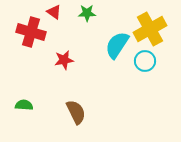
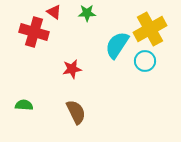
red cross: moved 3 px right
red star: moved 8 px right, 9 px down
